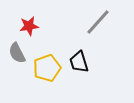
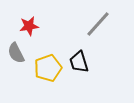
gray line: moved 2 px down
gray semicircle: moved 1 px left
yellow pentagon: moved 1 px right
